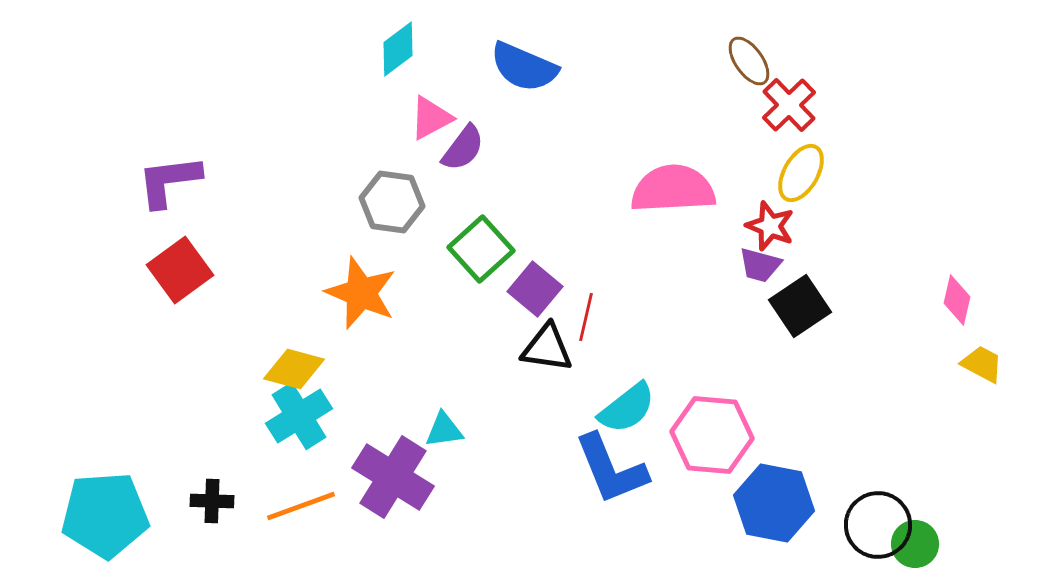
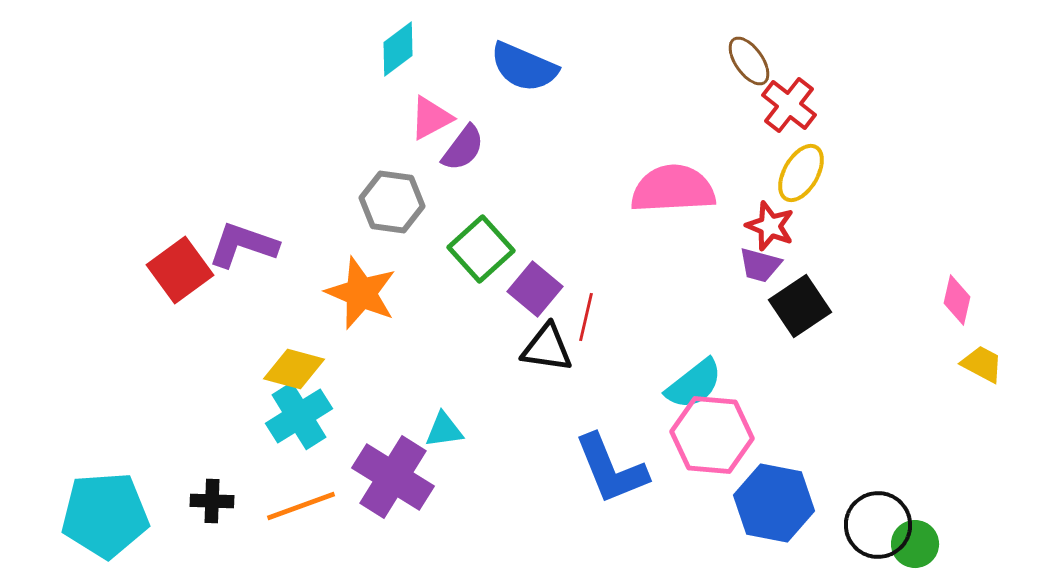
red cross: rotated 8 degrees counterclockwise
purple L-shape: moved 74 px right, 64 px down; rotated 26 degrees clockwise
cyan semicircle: moved 67 px right, 24 px up
